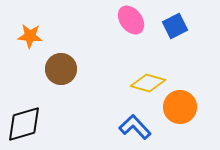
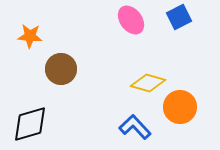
blue square: moved 4 px right, 9 px up
black diamond: moved 6 px right
